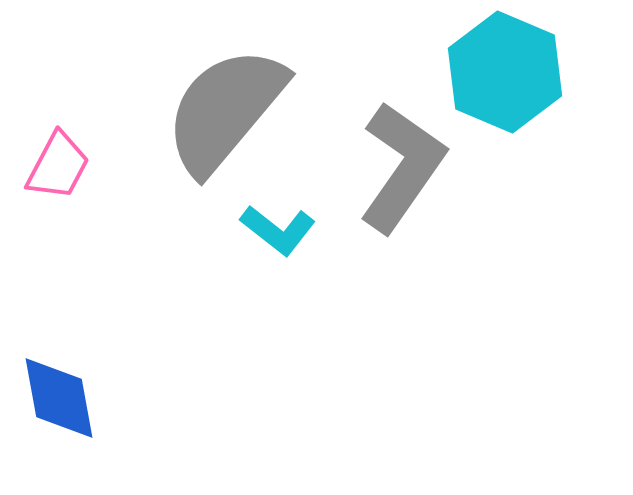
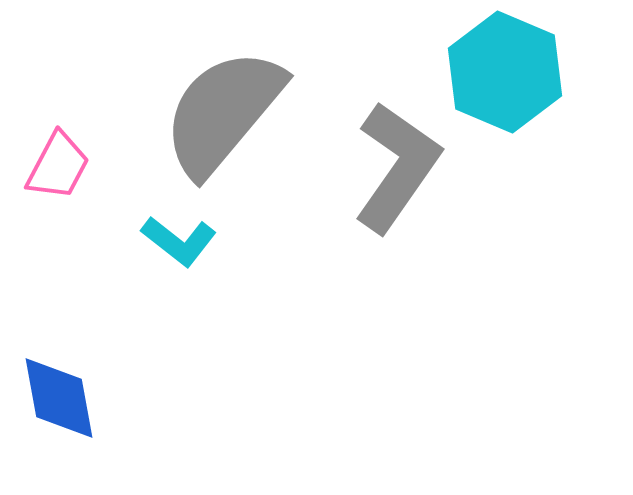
gray semicircle: moved 2 px left, 2 px down
gray L-shape: moved 5 px left
cyan L-shape: moved 99 px left, 11 px down
